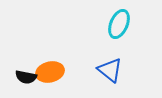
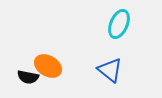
orange ellipse: moved 2 px left, 6 px up; rotated 44 degrees clockwise
black semicircle: moved 2 px right
